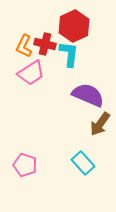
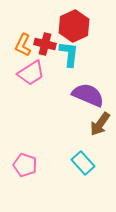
orange L-shape: moved 1 px left, 1 px up
